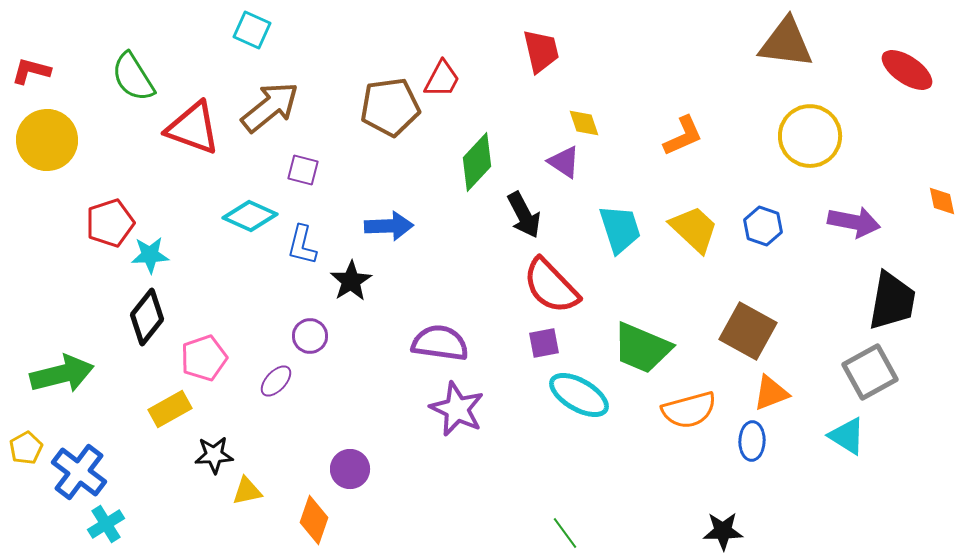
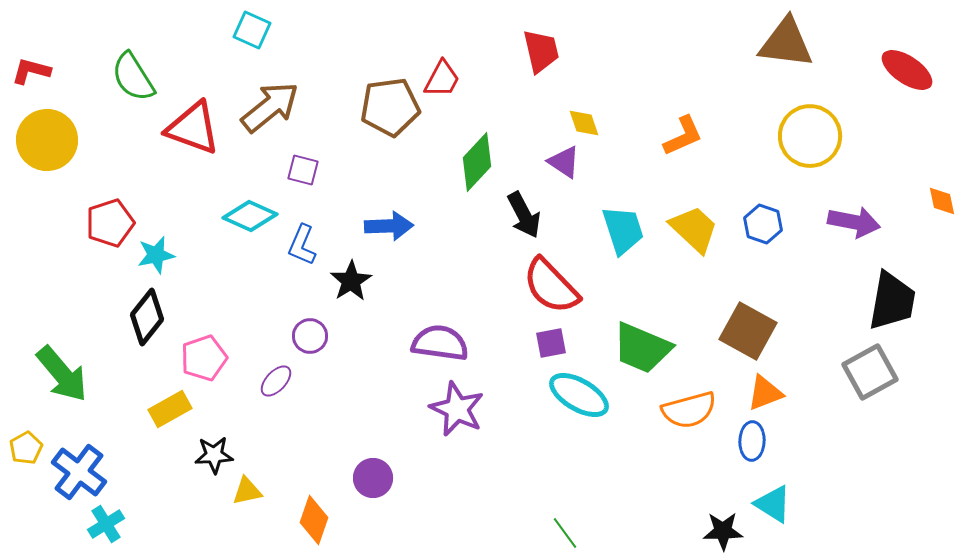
blue hexagon at (763, 226): moved 2 px up
cyan trapezoid at (620, 229): moved 3 px right, 1 px down
blue L-shape at (302, 245): rotated 9 degrees clockwise
cyan star at (150, 255): moved 6 px right; rotated 9 degrees counterclockwise
purple square at (544, 343): moved 7 px right
green arrow at (62, 374): rotated 64 degrees clockwise
orange triangle at (771, 393): moved 6 px left
cyan triangle at (847, 436): moved 74 px left, 68 px down
purple circle at (350, 469): moved 23 px right, 9 px down
